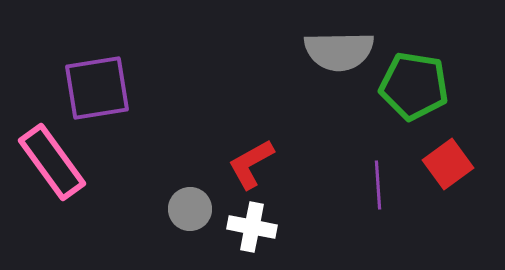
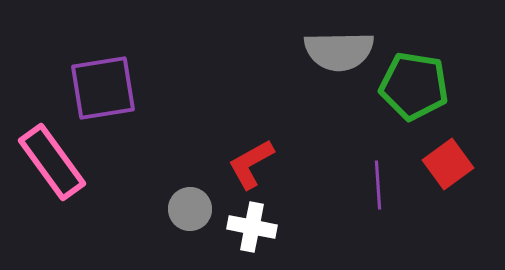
purple square: moved 6 px right
